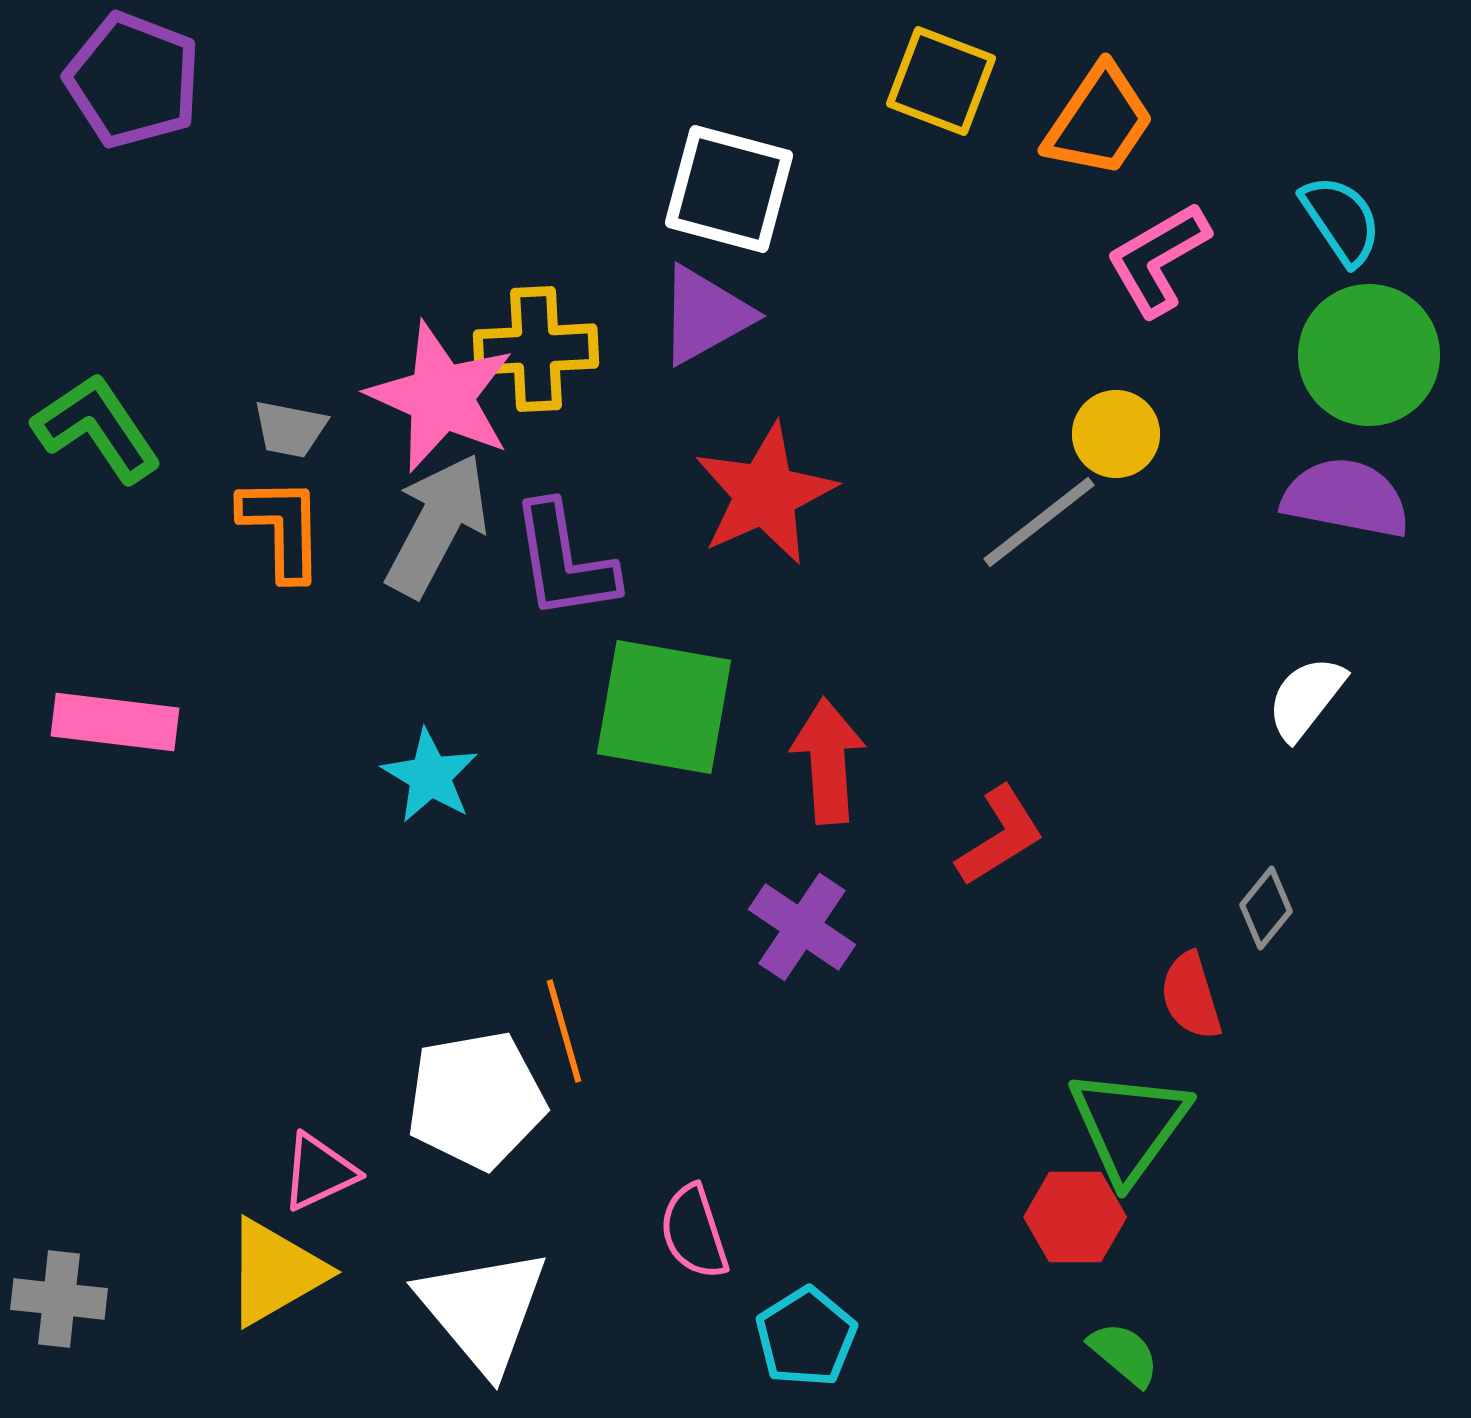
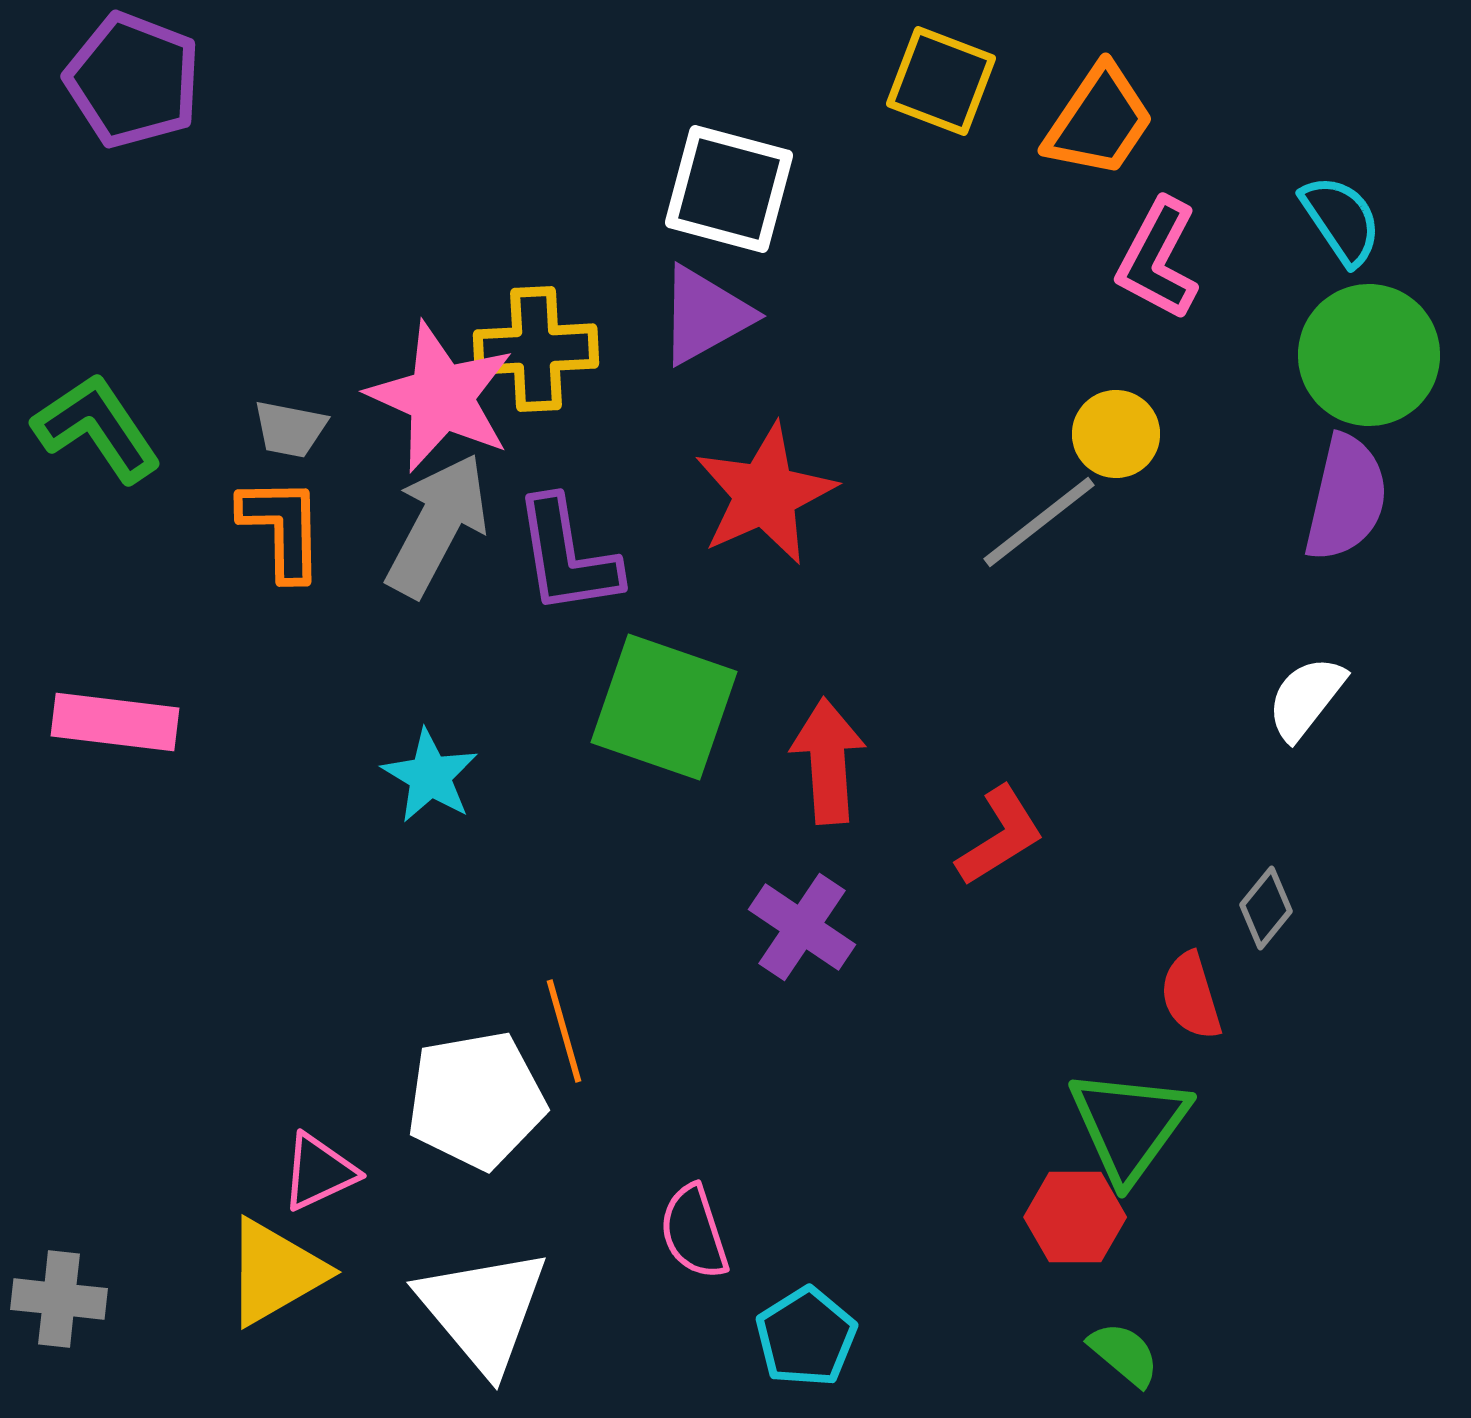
pink L-shape: rotated 32 degrees counterclockwise
purple semicircle: rotated 92 degrees clockwise
purple L-shape: moved 3 px right, 5 px up
green square: rotated 9 degrees clockwise
